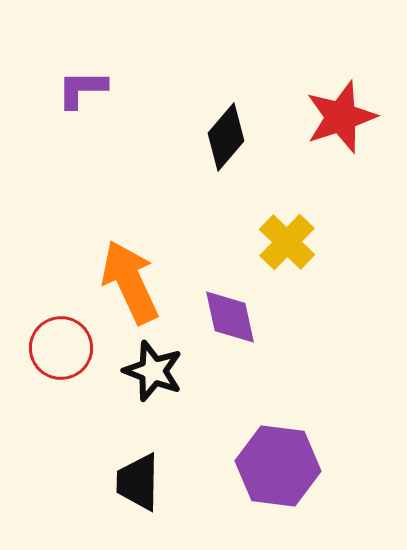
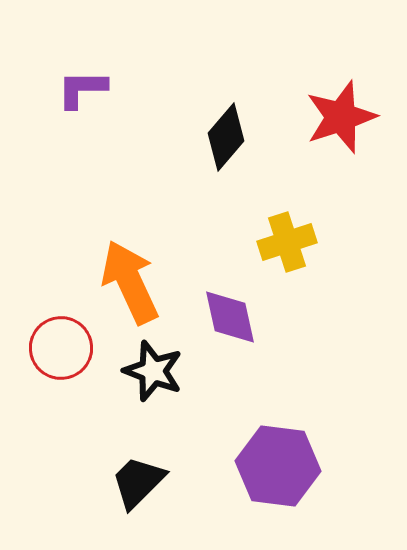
yellow cross: rotated 28 degrees clockwise
black trapezoid: rotated 44 degrees clockwise
